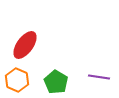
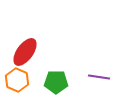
red ellipse: moved 7 px down
green pentagon: rotated 30 degrees counterclockwise
